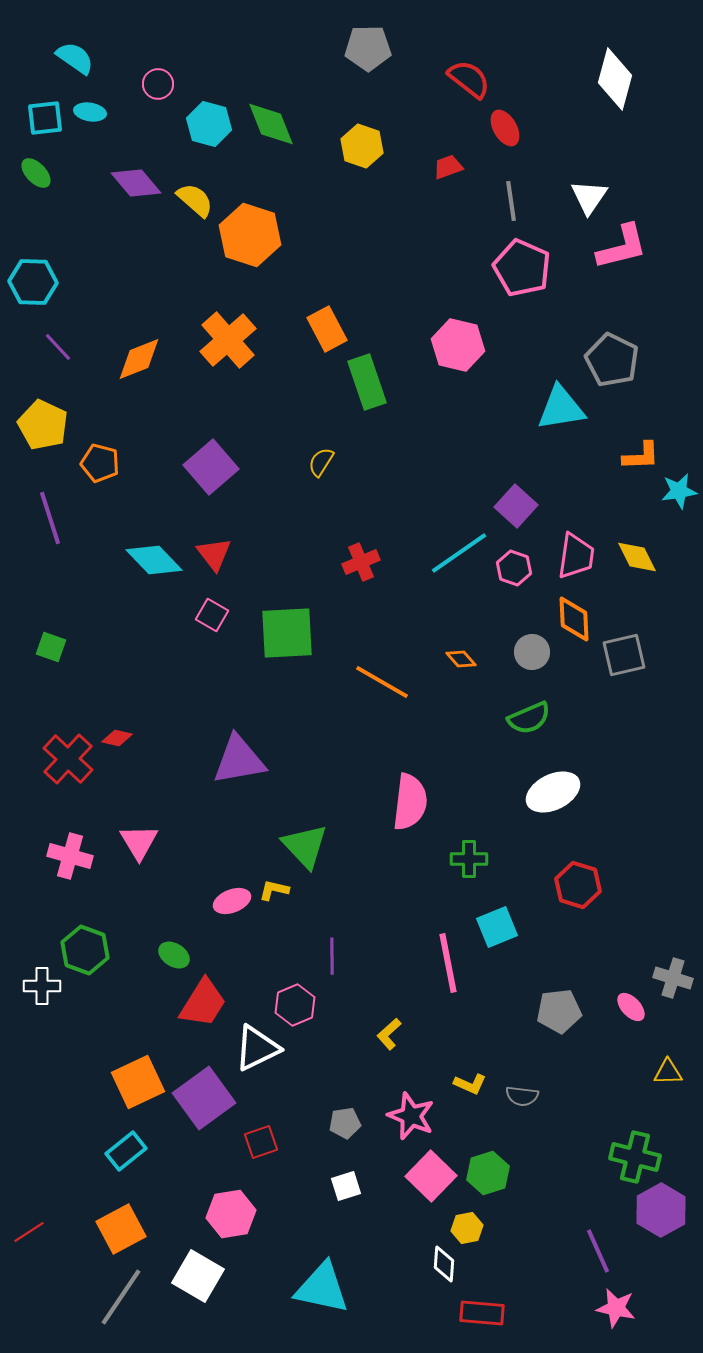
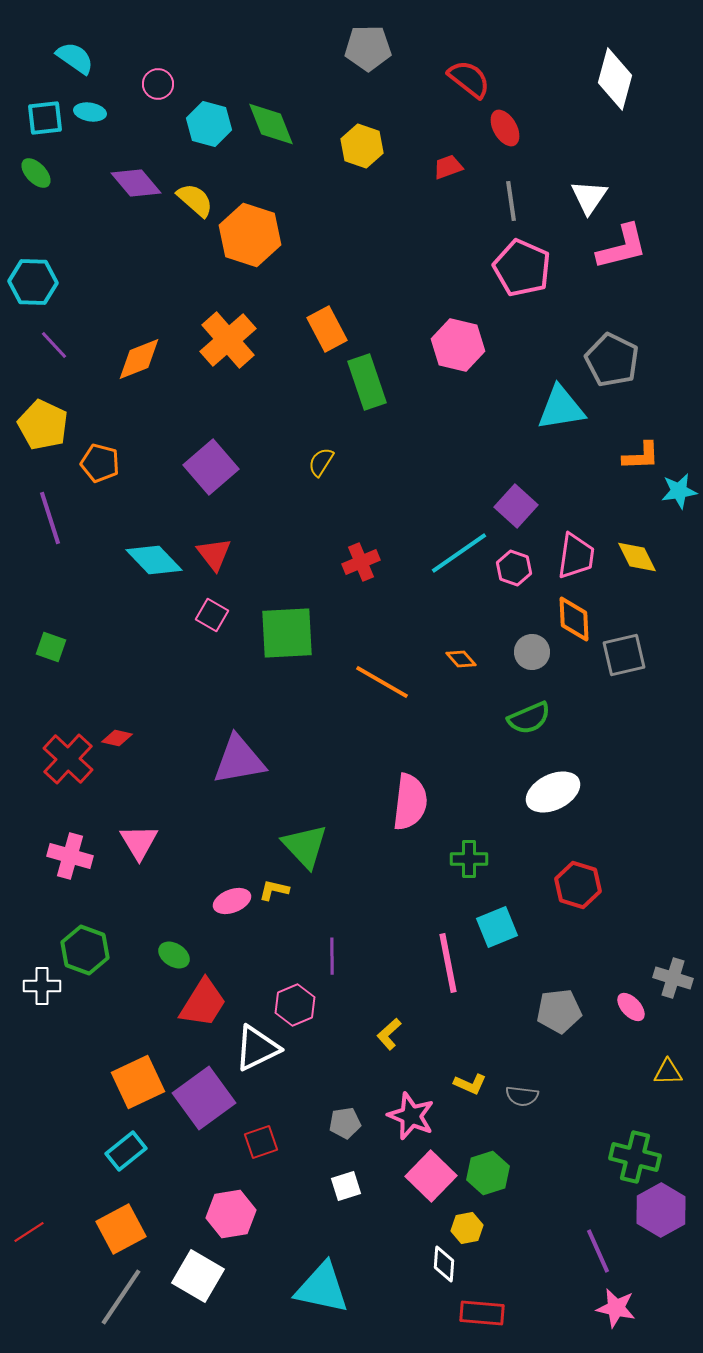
purple line at (58, 347): moved 4 px left, 2 px up
